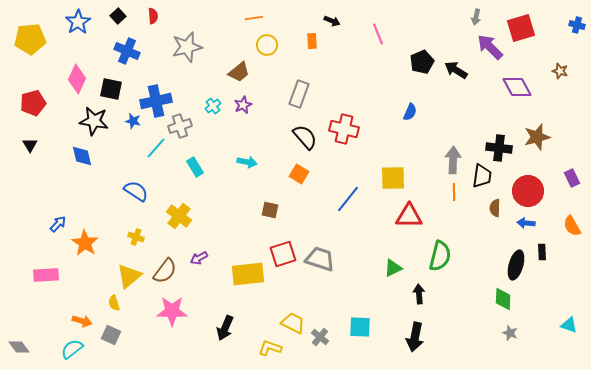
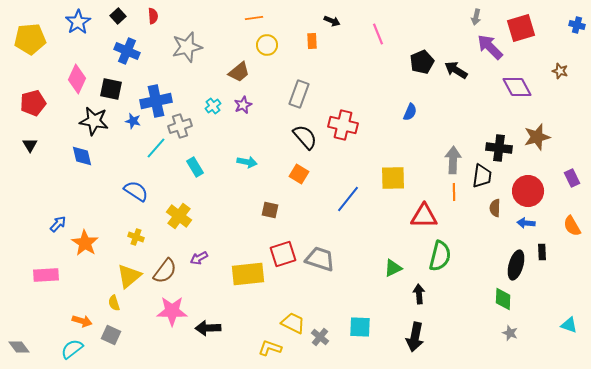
red cross at (344, 129): moved 1 px left, 4 px up
red triangle at (409, 216): moved 15 px right
black arrow at (225, 328): moved 17 px left; rotated 65 degrees clockwise
